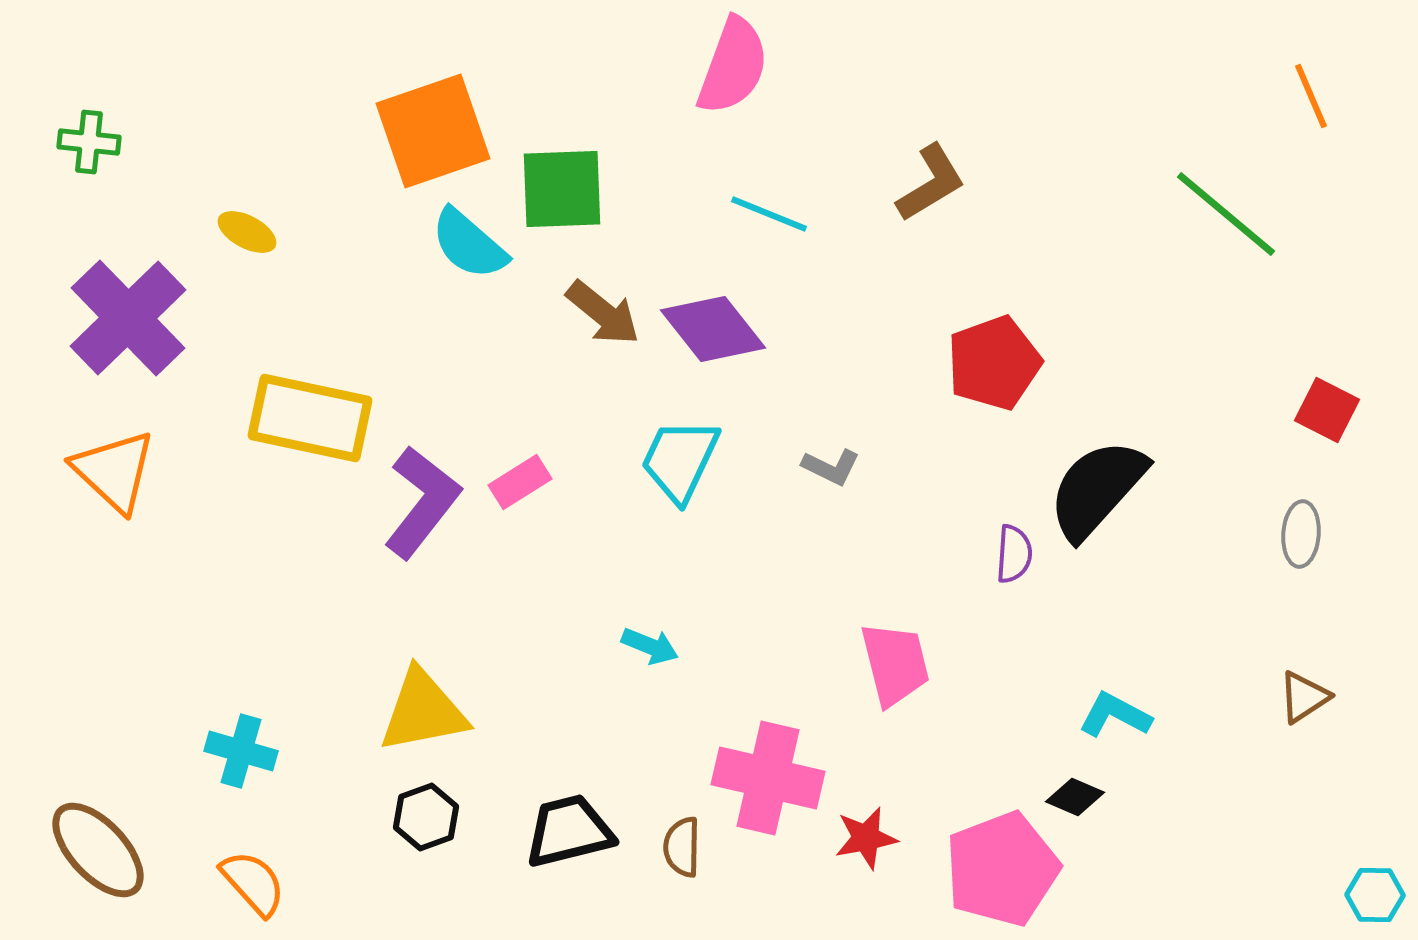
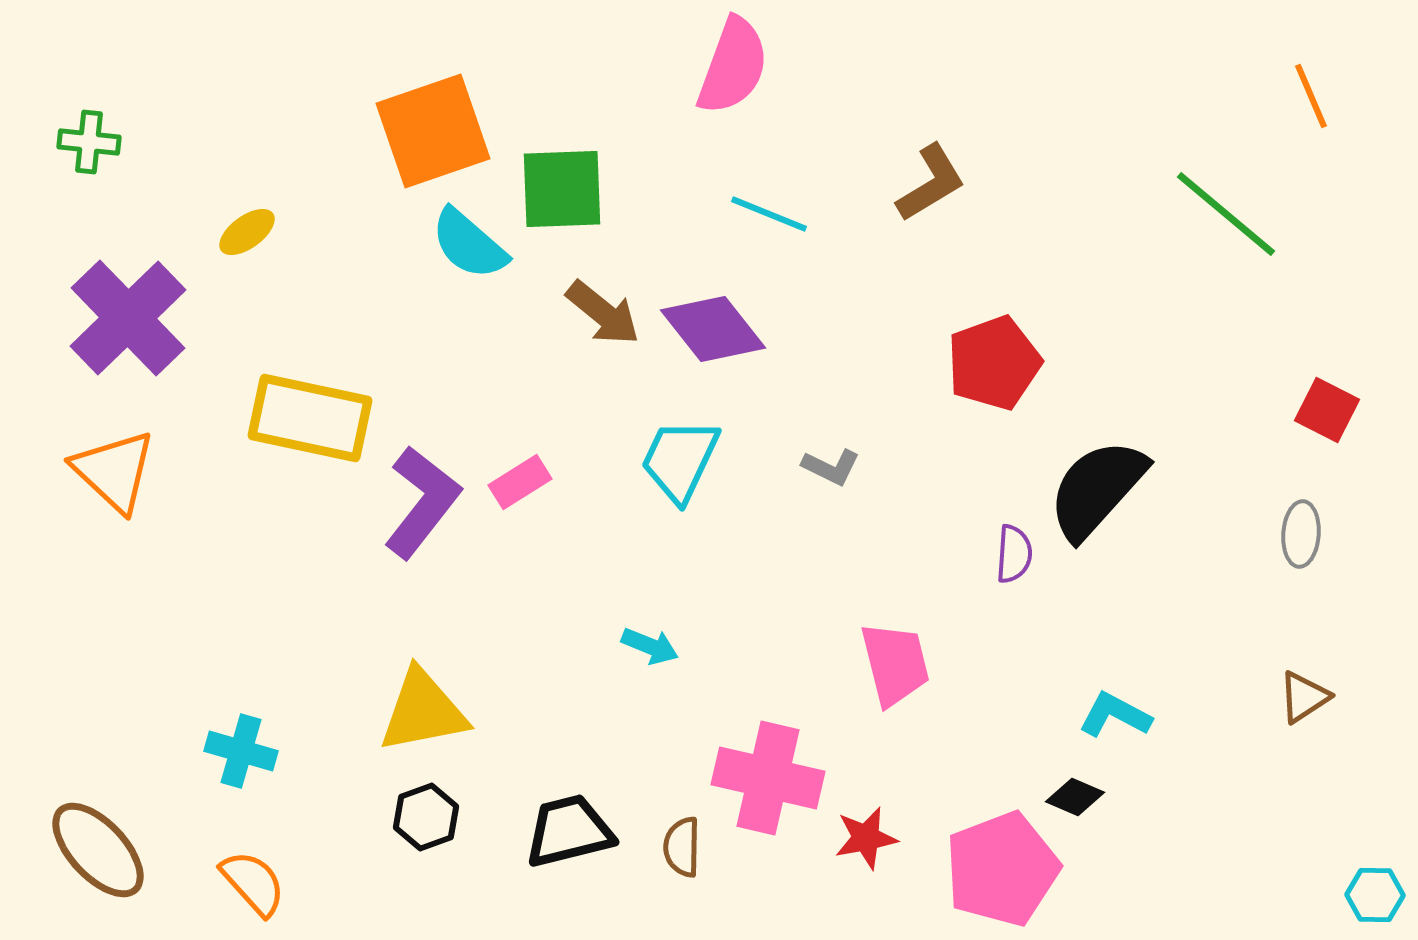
yellow ellipse: rotated 64 degrees counterclockwise
